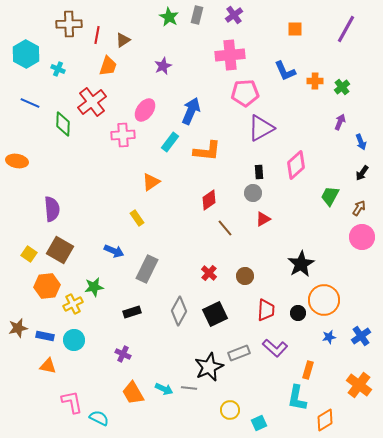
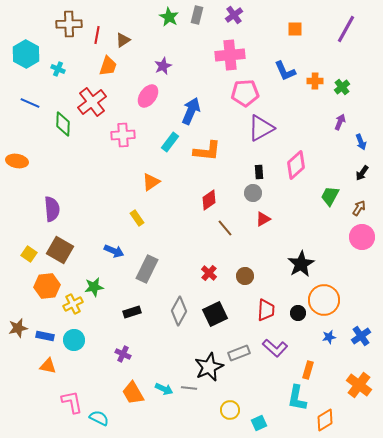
pink ellipse at (145, 110): moved 3 px right, 14 px up
